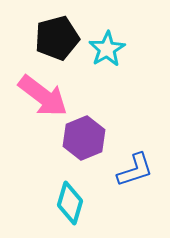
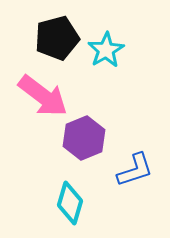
cyan star: moved 1 px left, 1 px down
